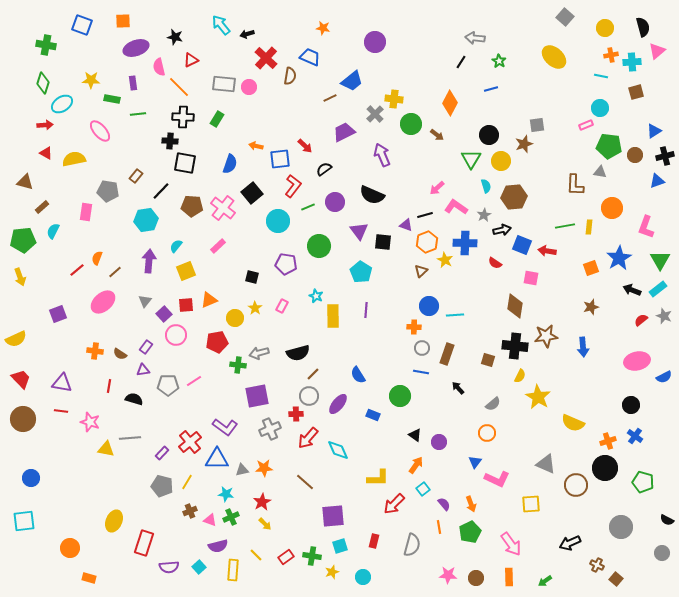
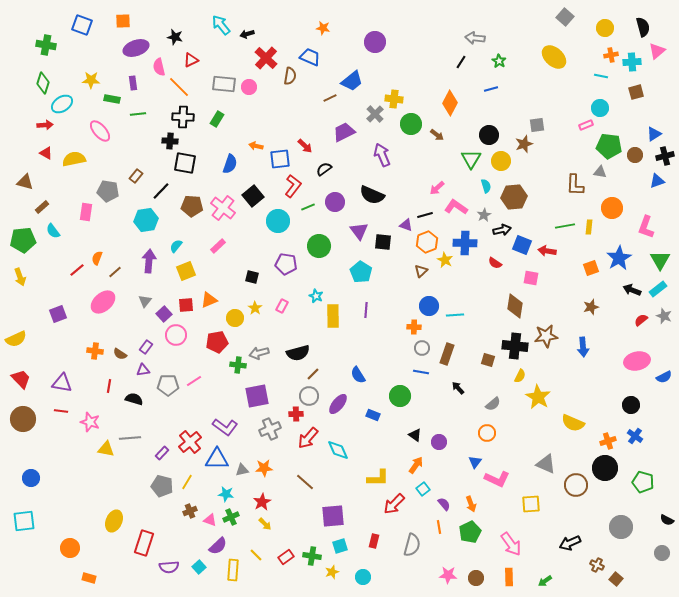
blue triangle at (654, 131): moved 3 px down
black square at (252, 193): moved 1 px right, 3 px down
cyan semicircle at (53, 231): rotated 63 degrees counterclockwise
purple semicircle at (218, 546): rotated 30 degrees counterclockwise
